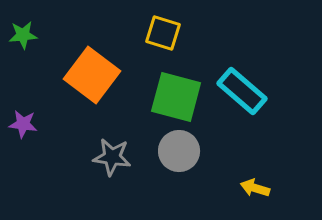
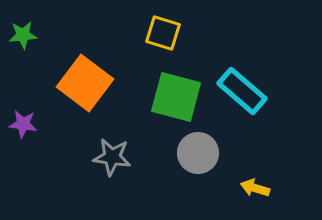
orange square: moved 7 px left, 8 px down
gray circle: moved 19 px right, 2 px down
